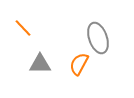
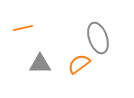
orange line: rotated 60 degrees counterclockwise
orange semicircle: rotated 25 degrees clockwise
